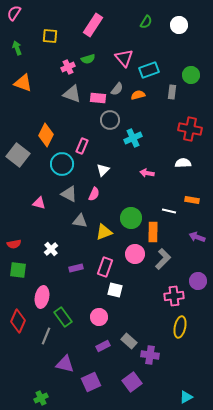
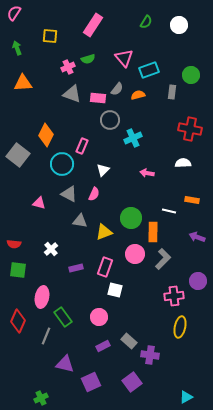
orange triangle at (23, 83): rotated 24 degrees counterclockwise
red semicircle at (14, 244): rotated 16 degrees clockwise
